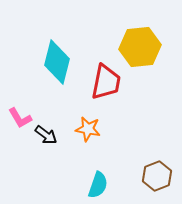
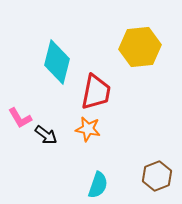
red trapezoid: moved 10 px left, 10 px down
